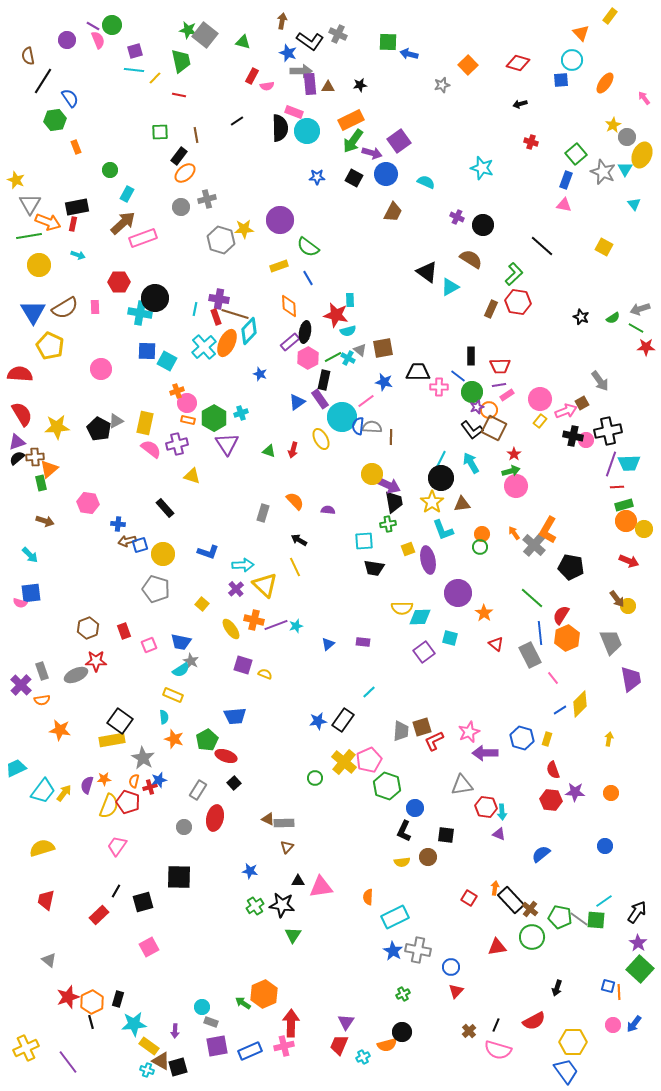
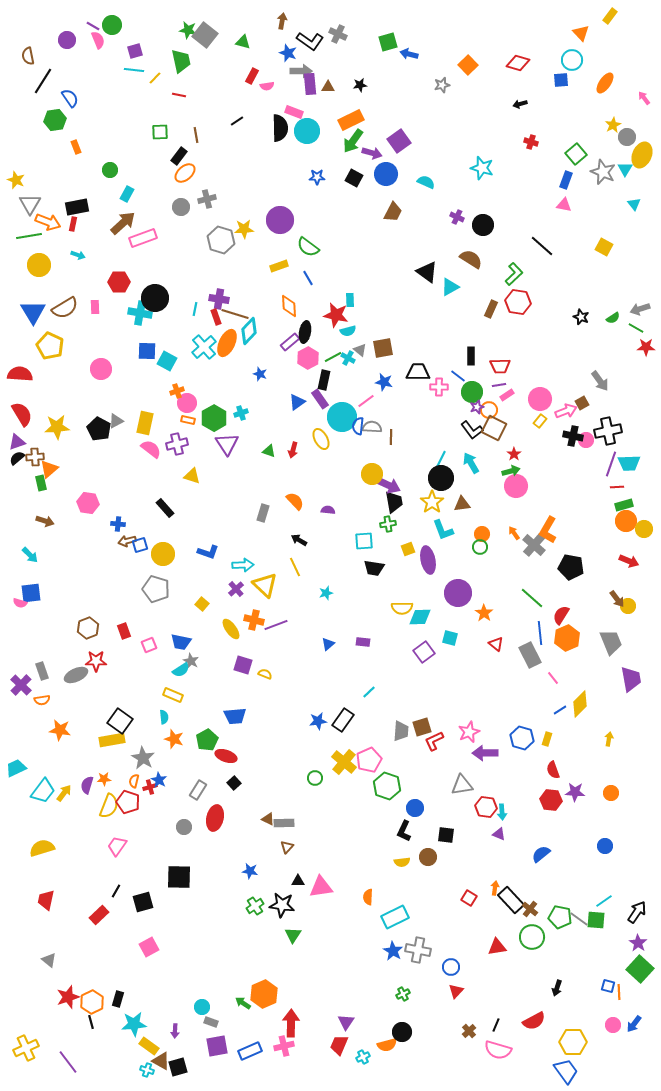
green square at (388, 42): rotated 18 degrees counterclockwise
cyan star at (296, 626): moved 30 px right, 33 px up
blue star at (159, 780): rotated 28 degrees counterclockwise
